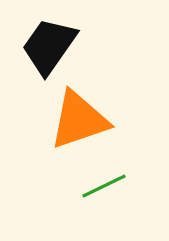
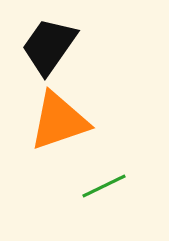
orange triangle: moved 20 px left, 1 px down
